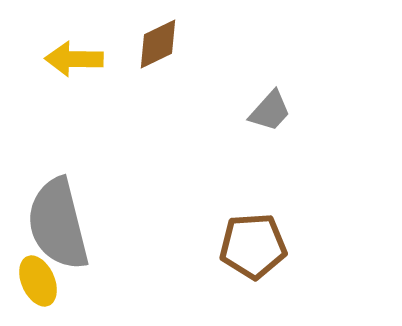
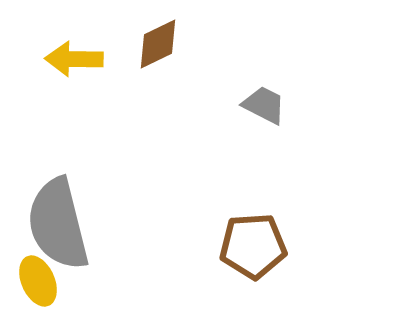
gray trapezoid: moved 6 px left, 6 px up; rotated 105 degrees counterclockwise
